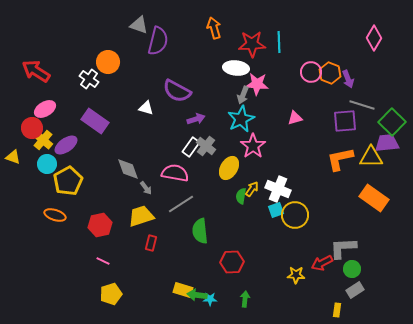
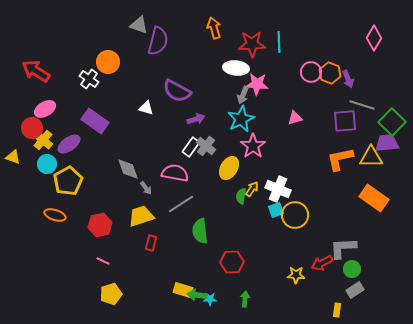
purple ellipse at (66, 145): moved 3 px right, 1 px up
